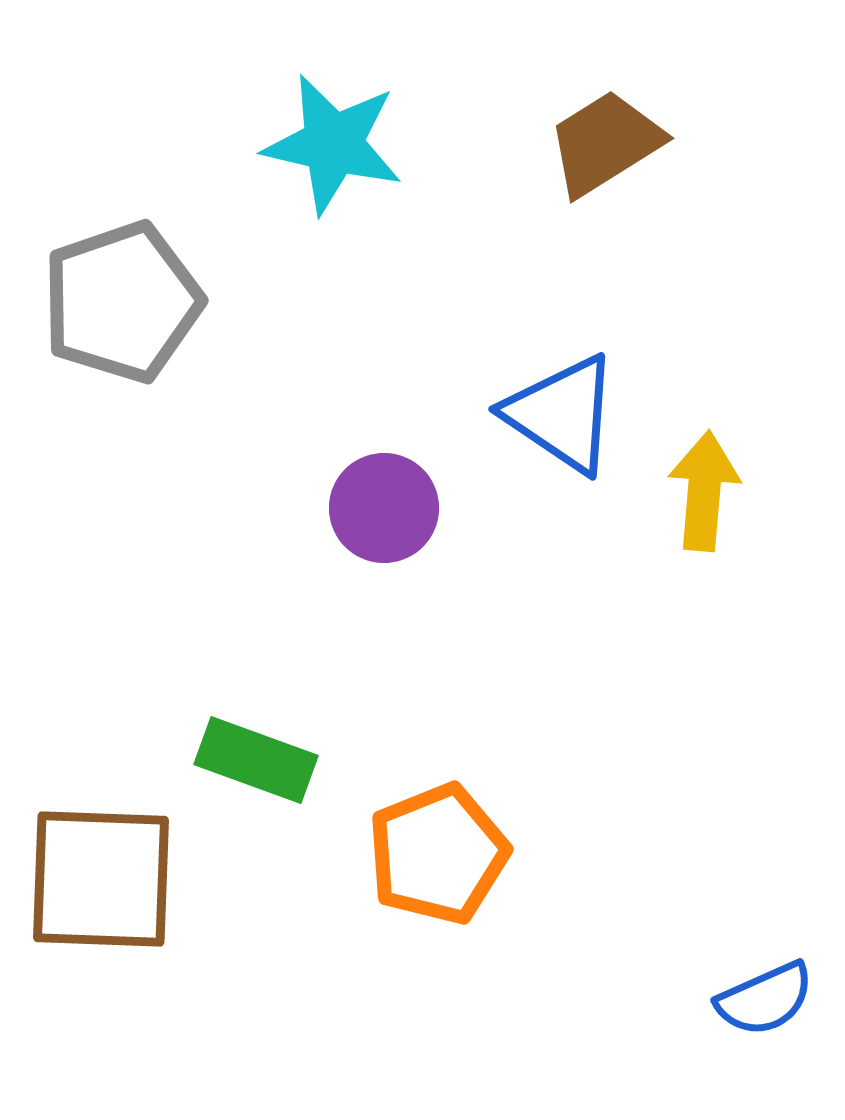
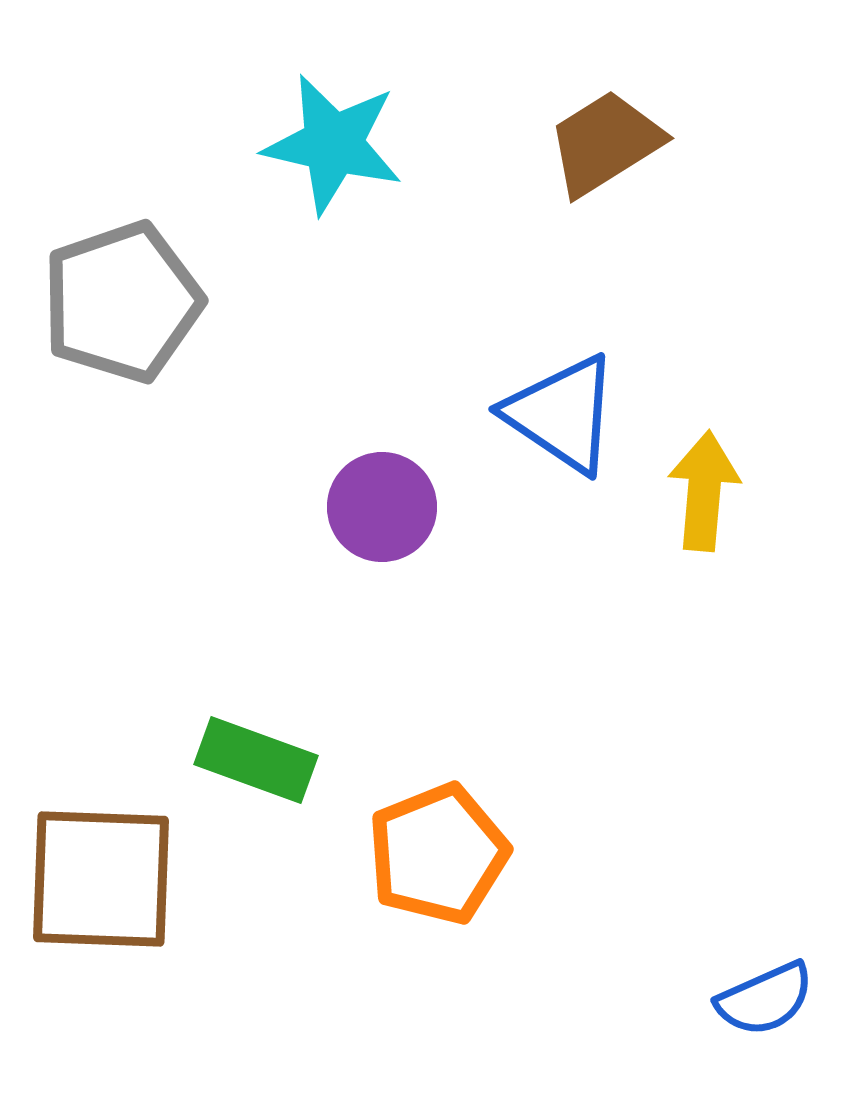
purple circle: moved 2 px left, 1 px up
